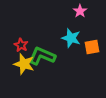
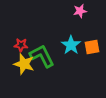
pink star: rotated 24 degrees clockwise
cyan star: moved 7 px down; rotated 18 degrees clockwise
red star: rotated 24 degrees counterclockwise
green L-shape: rotated 40 degrees clockwise
